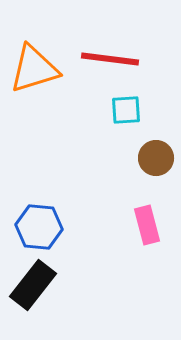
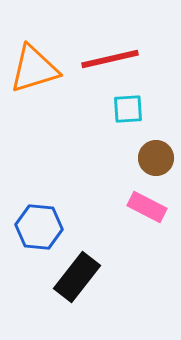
red line: rotated 20 degrees counterclockwise
cyan square: moved 2 px right, 1 px up
pink rectangle: moved 18 px up; rotated 48 degrees counterclockwise
black rectangle: moved 44 px right, 8 px up
